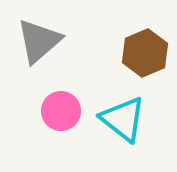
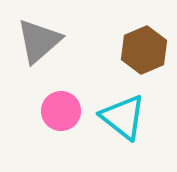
brown hexagon: moved 1 px left, 3 px up
cyan triangle: moved 2 px up
